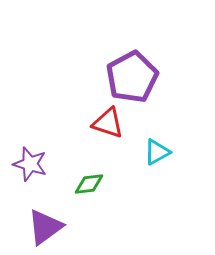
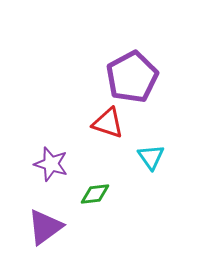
cyan triangle: moved 6 px left, 5 px down; rotated 36 degrees counterclockwise
purple star: moved 21 px right
green diamond: moved 6 px right, 10 px down
